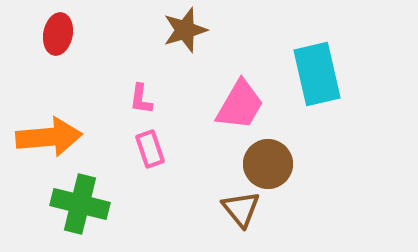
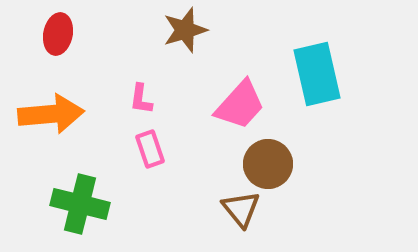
pink trapezoid: rotated 12 degrees clockwise
orange arrow: moved 2 px right, 23 px up
